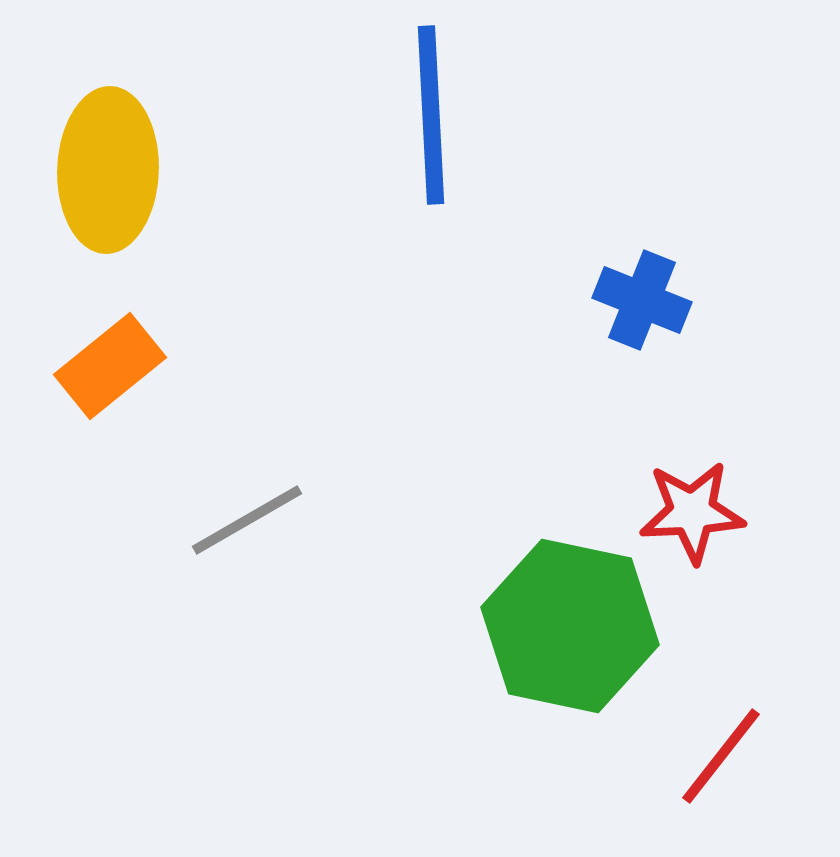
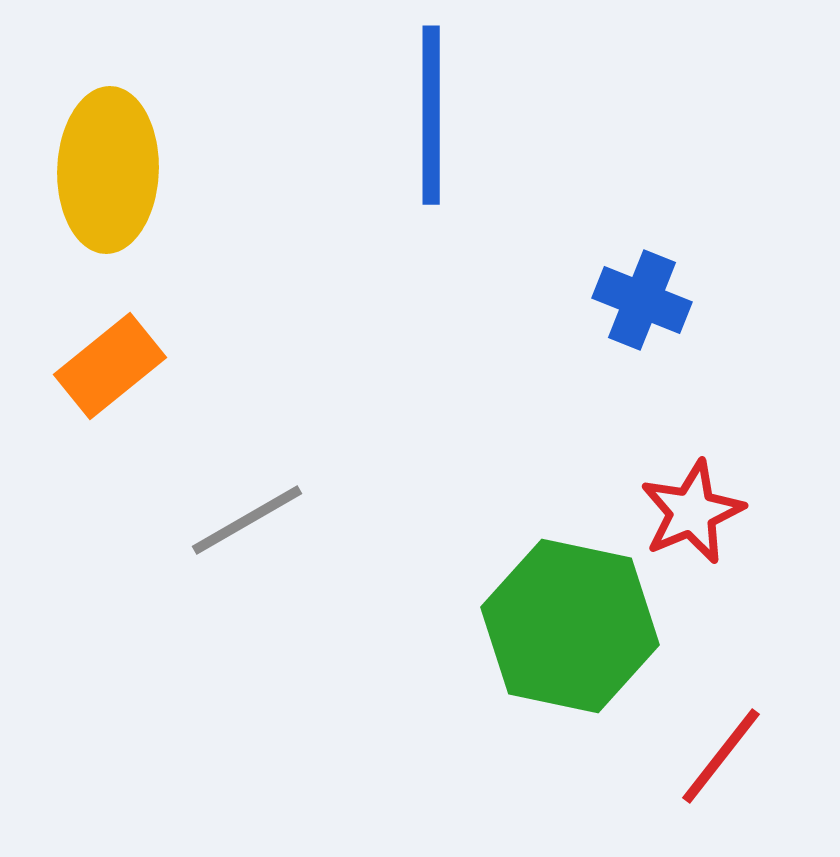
blue line: rotated 3 degrees clockwise
red star: rotated 20 degrees counterclockwise
